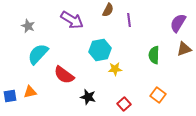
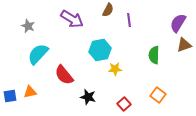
purple arrow: moved 1 px up
brown triangle: moved 4 px up
red semicircle: rotated 15 degrees clockwise
